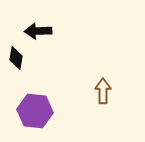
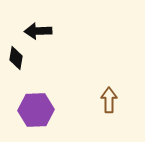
brown arrow: moved 6 px right, 9 px down
purple hexagon: moved 1 px right, 1 px up; rotated 8 degrees counterclockwise
